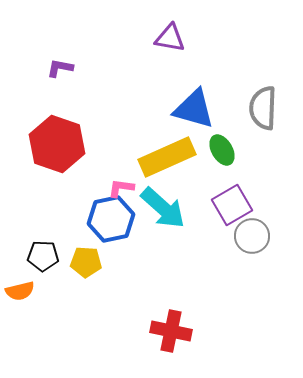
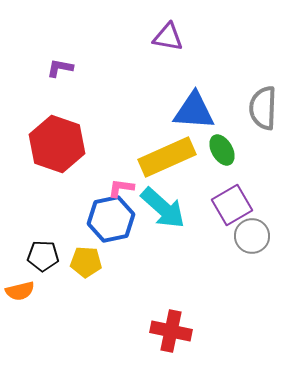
purple triangle: moved 2 px left, 1 px up
blue triangle: moved 2 px down; rotated 12 degrees counterclockwise
